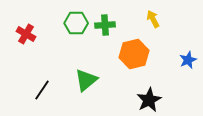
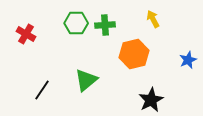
black star: moved 2 px right
